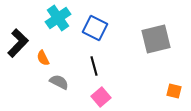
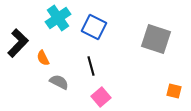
blue square: moved 1 px left, 1 px up
gray square: rotated 32 degrees clockwise
black line: moved 3 px left
